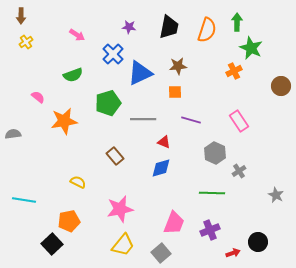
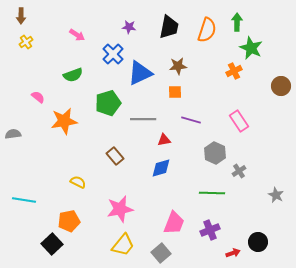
red triangle: moved 2 px up; rotated 32 degrees counterclockwise
